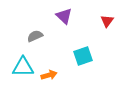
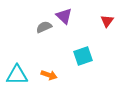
gray semicircle: moved 9 px right, 9 px up
cyan triangle: moved 6 px left, 8 px down
orange arrow: rotated 35 degrees clockwise
